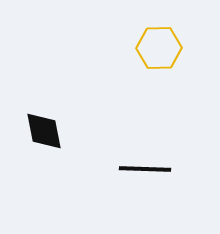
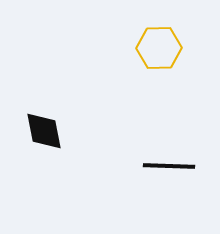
black line: moved 24 px right, 3 px up
